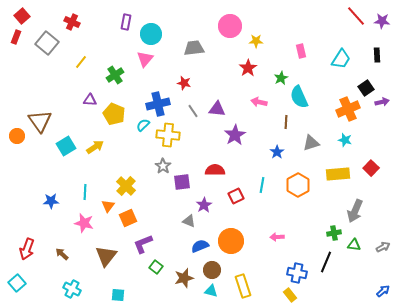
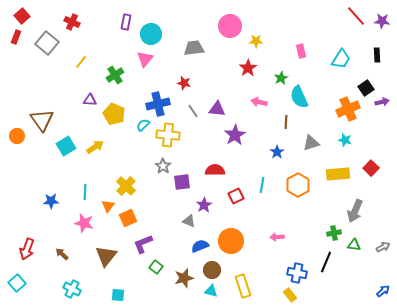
brown triangle at (40, 121): moved 2 px right, 1 px up
